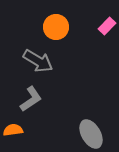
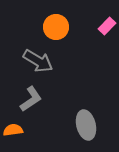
gray ellipse: moved 5 px left, 9 px up; rotated 16 degrees clockwise
